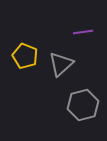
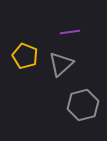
purple line: moved 13 px left
